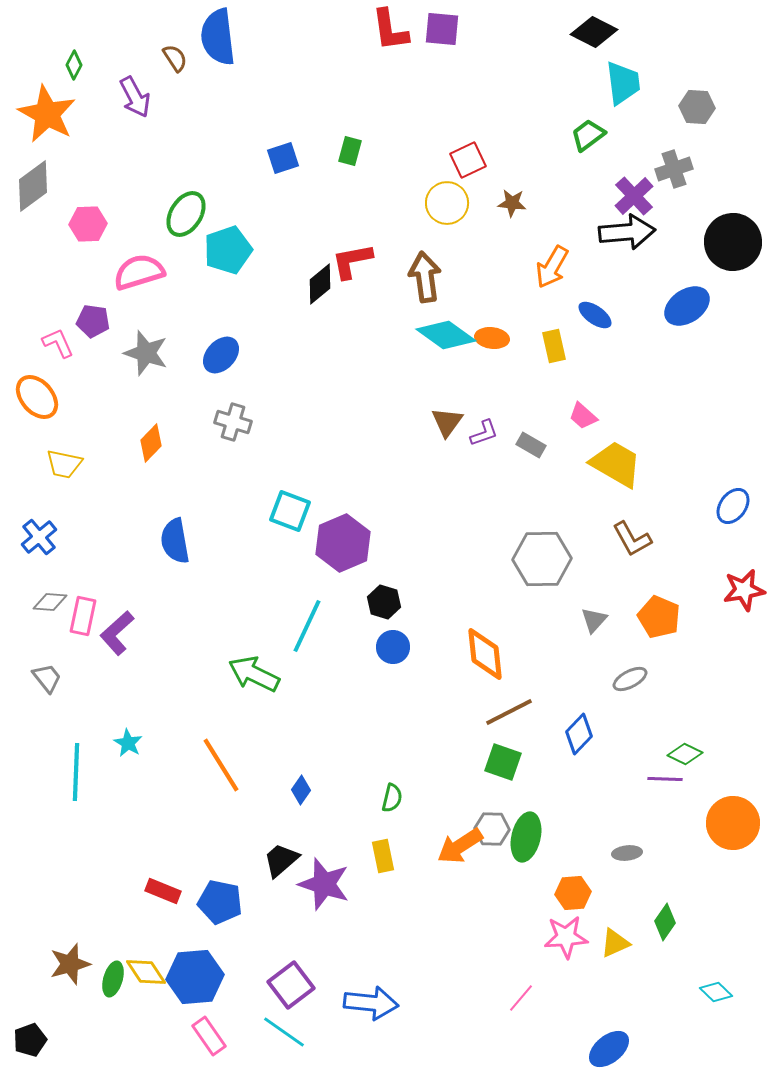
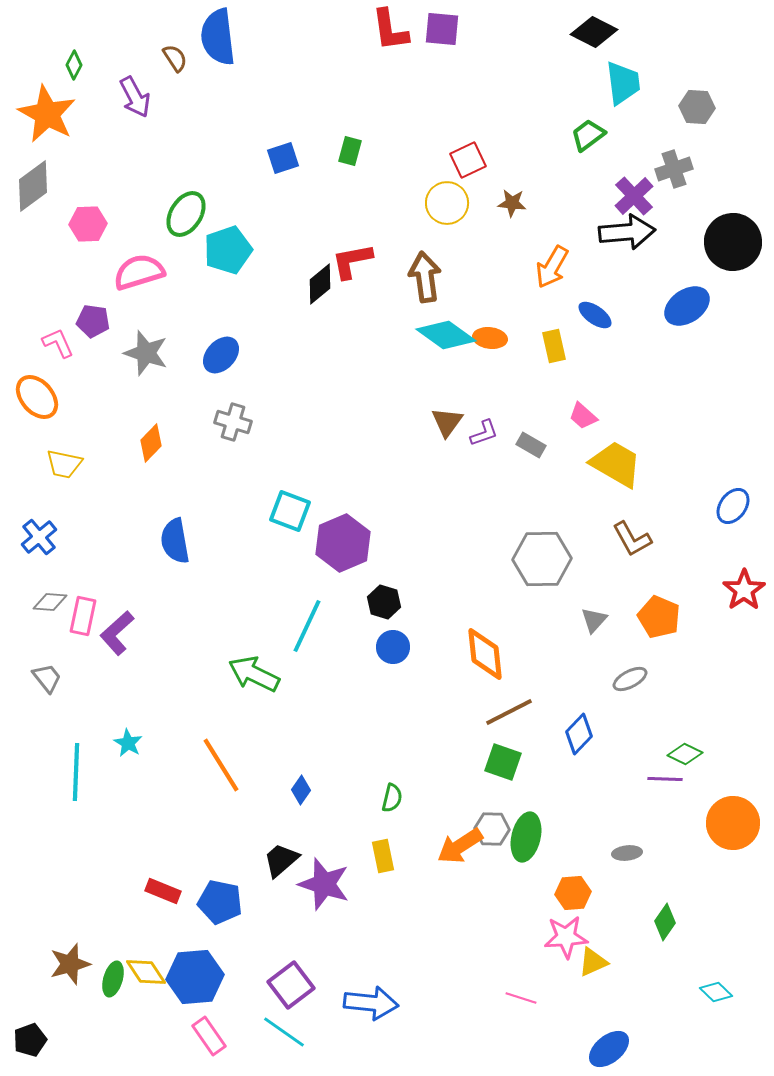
orange ellipse at (492, 338): moved 2 px left
red star at (744, 590): rotated 24 degrees counterclockwise
yellow triangle at (615, 943): moved 22 px left, 19 px down
pink line at (521, 998): rotated 68 degrees clockwise
